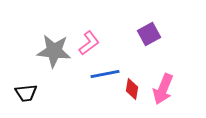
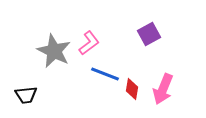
gray star: rotated 20 degrees clockwise
blue line: rotated 32 degrees clockwise
black trapezoid: moved 2 px down
